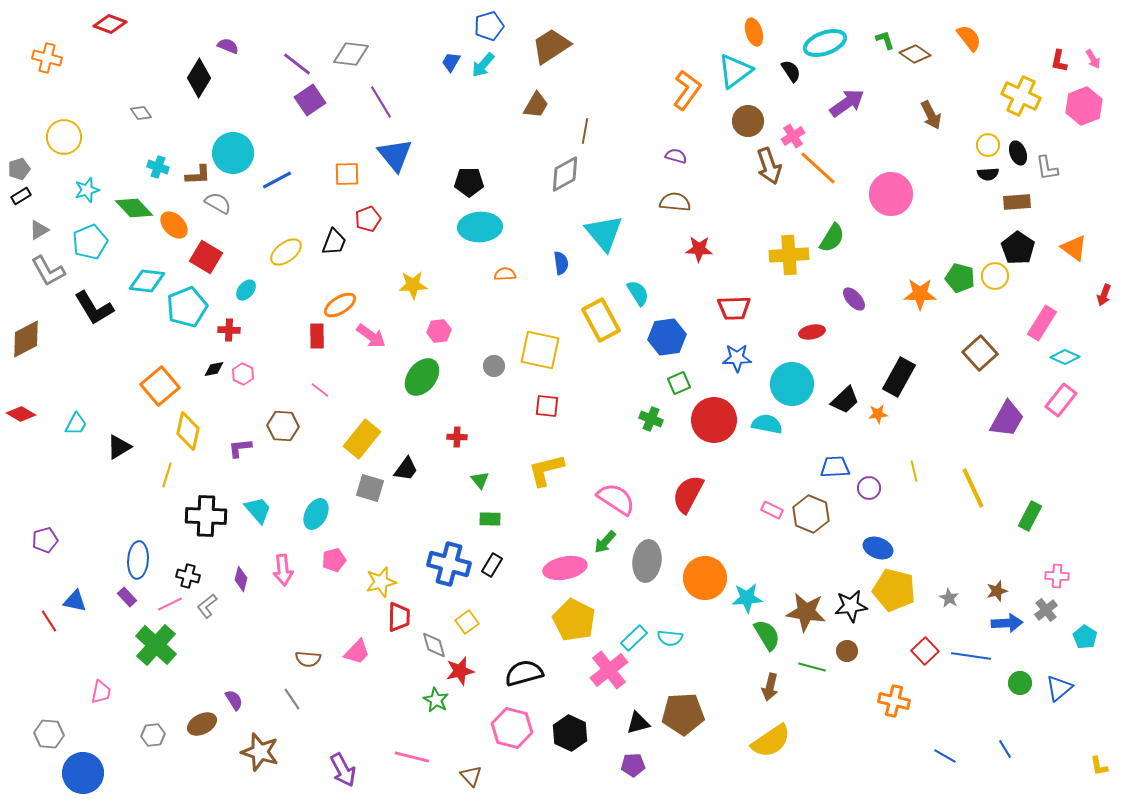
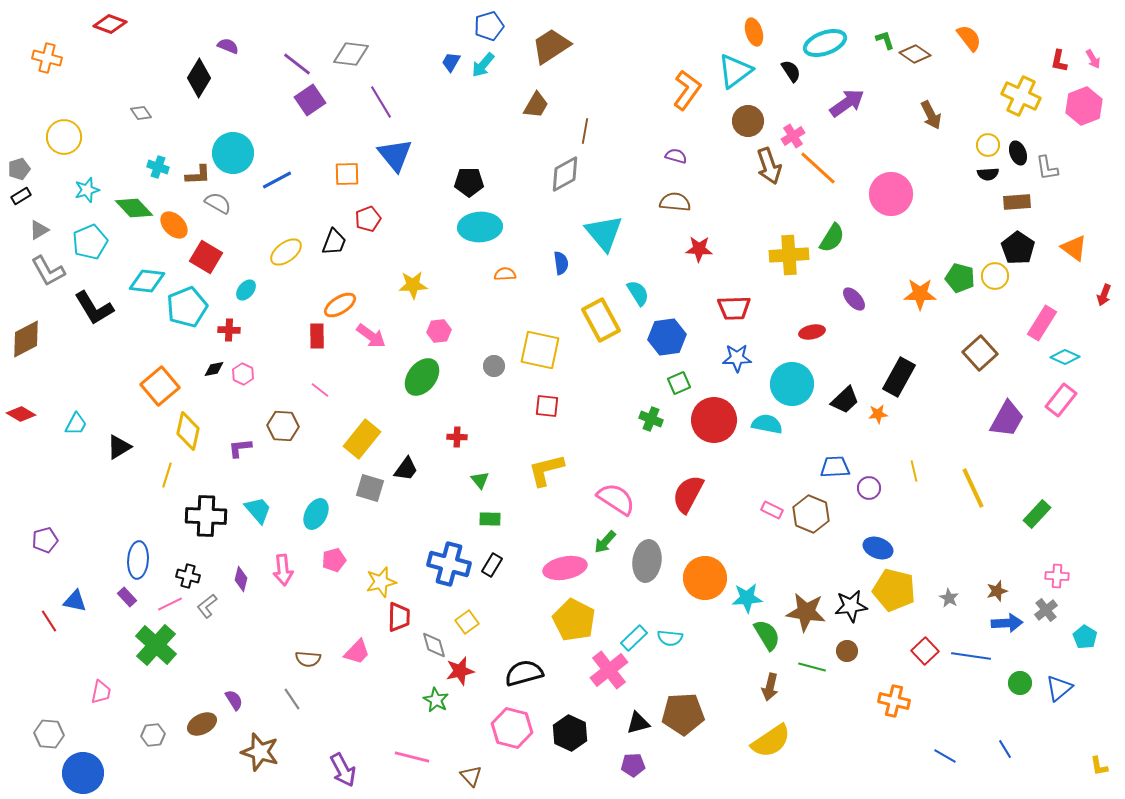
green rectangle at (1030, 516): moved 7 px right, 2 px up; rotated 16 degrees clockwise
